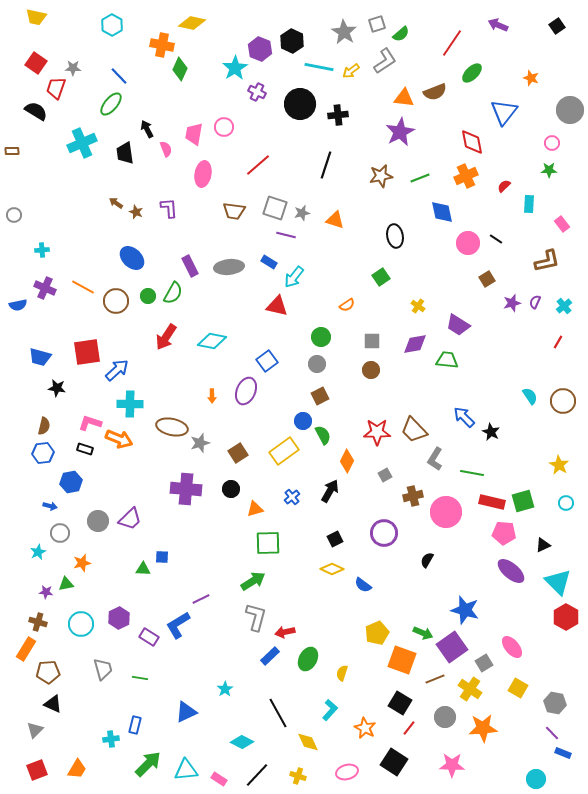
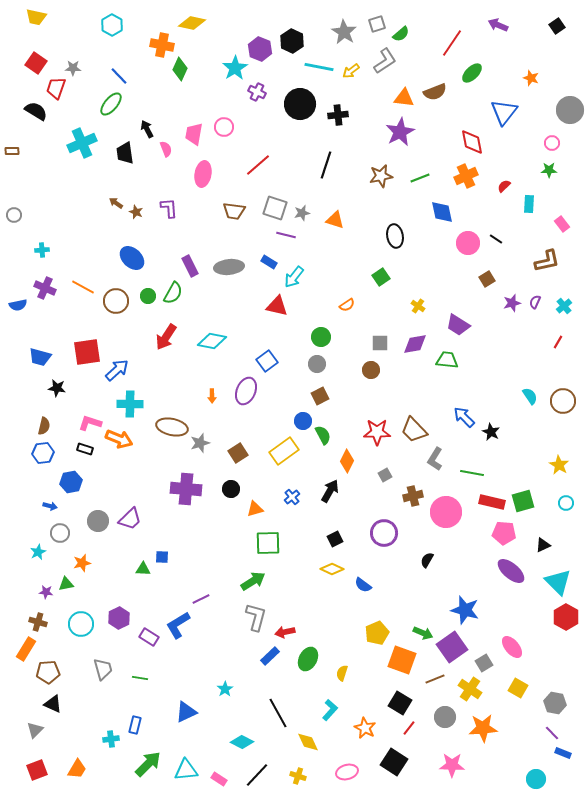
gray square at (372, 341): moved 8 px right, 2 px down
